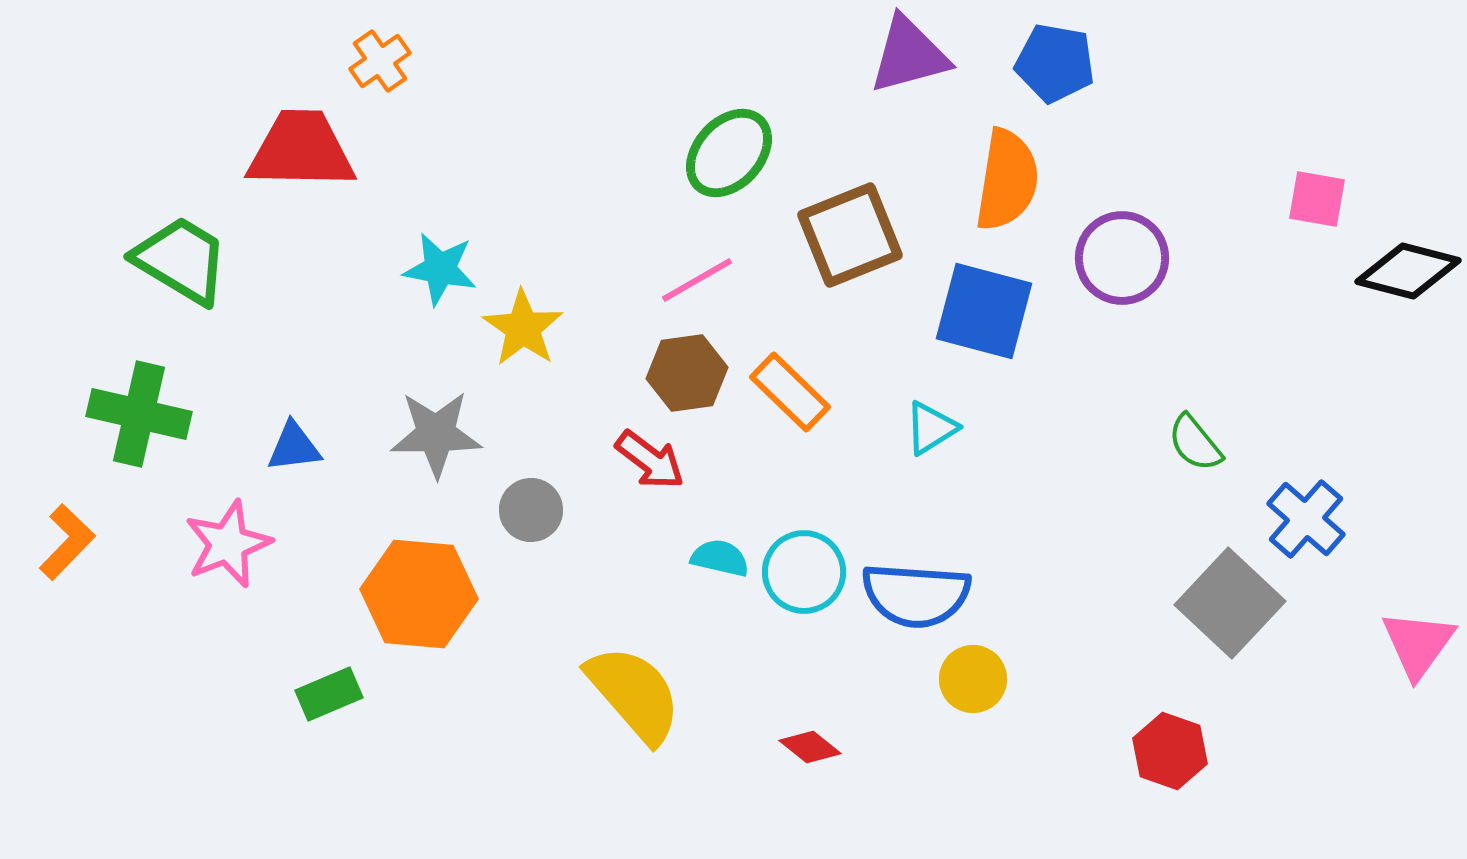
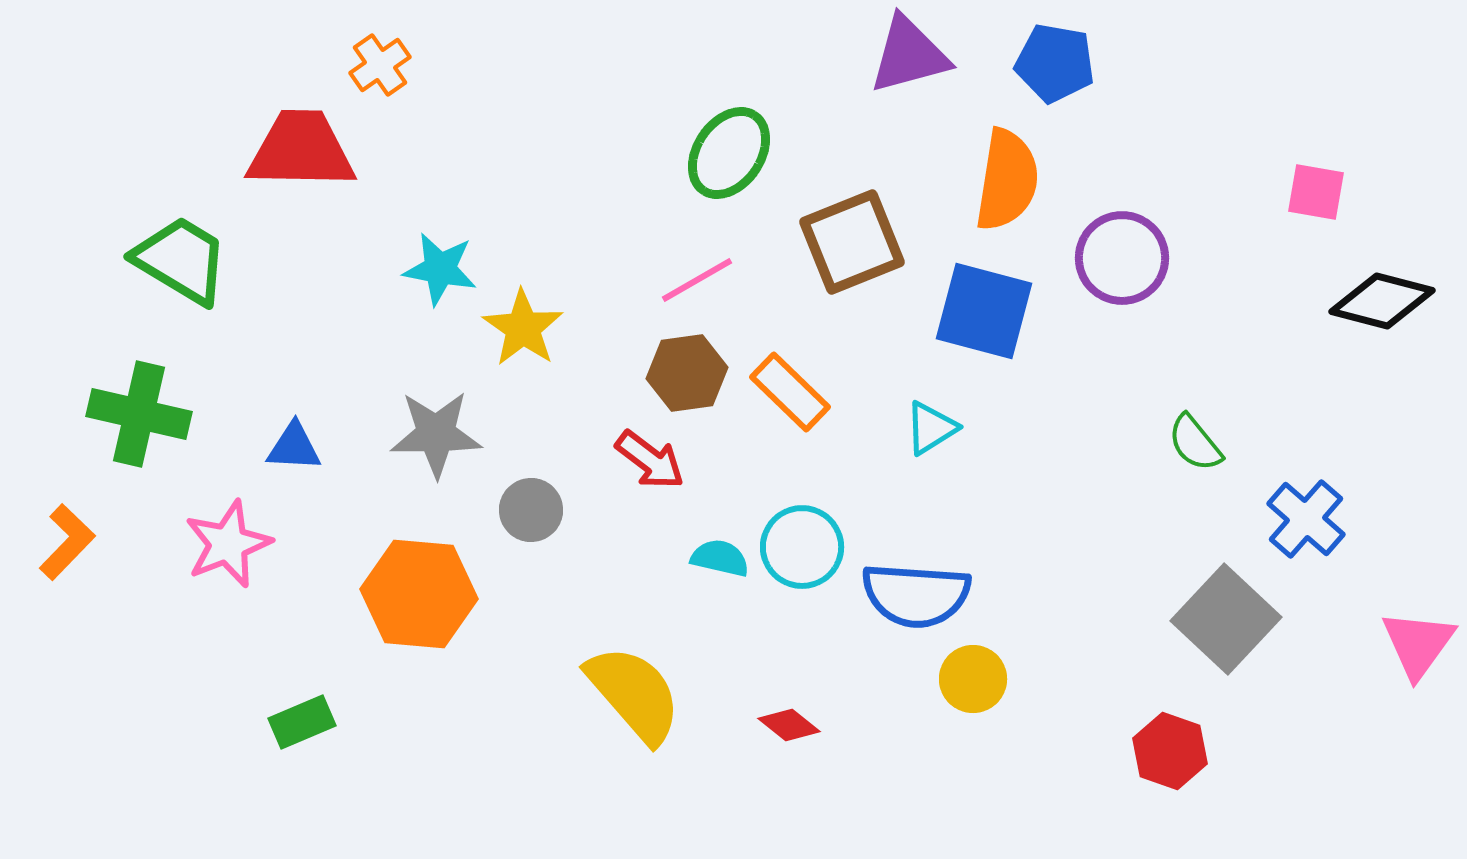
orange cross: moved 4 px down
green ellipse: rotated 8 degrees counterclockwise
pink square: moved 1 px left, 7 px up
brown square: moved 2 px right, 7 px down
black diamond: moved 26 px left, 30 px down
blue triangle: rotated 10 degrees clockwise
cyan circle: moved 2 px left, 25 px up
gray square: moved 4 px left, 16 px down
green rectangle: moved 27 px left, 28 px down
red diamond: moved 21 px left, 22 px up
